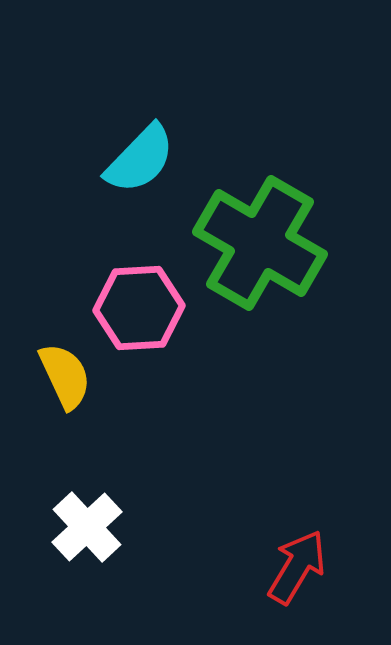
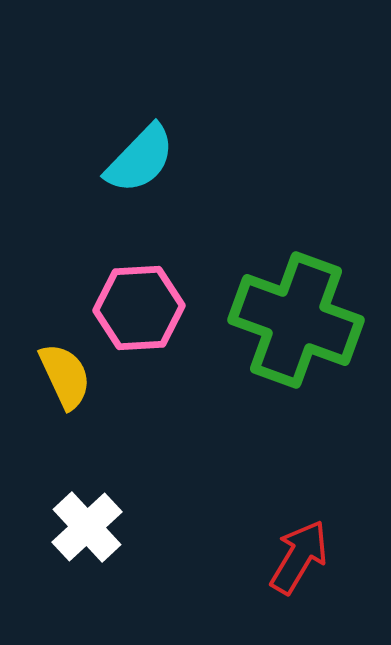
green cross: moved 36 px right, 77 px down; rotated 10 degrees counterclockwise
red arrow: moved 2 px right, 10 px up
